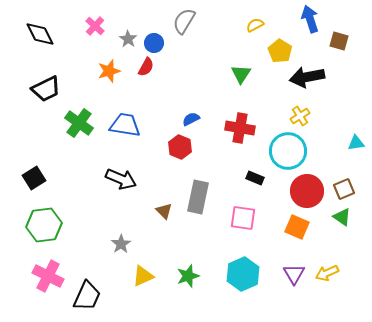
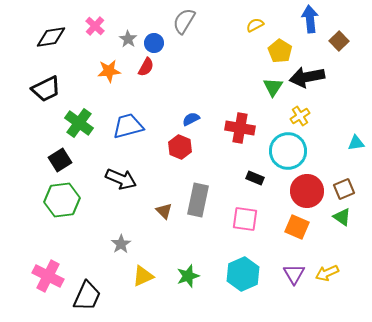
blue arrow at (310, 19): rotated 12 degrees clockwise
black diamond at (40, 34): moved 11 px right, 3 px down; rotated 72 degrees counterclockwise
brown square at (339, 41): rotated 30 degrees clockwise
orange star at (109, 71): rotated 10 degrees clockwise
green triangle at (241, 74): moved 32 px right, 13 px down
blue trapezoid at (125, 125): moved 3 px right, 1 px down; rotated 24 degrees counterclockwise
black square at (34, 178): moved 26 px right, 18 px up
gray rectangle at (198, 197): moved 3 px down
pink square at (243, 218): moved 2 px right, 1 px down
green hexagon at (44, 225): moved 18 px right, 25 px up
